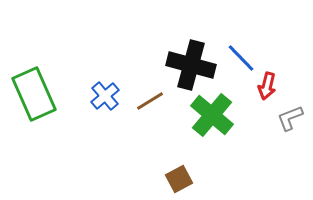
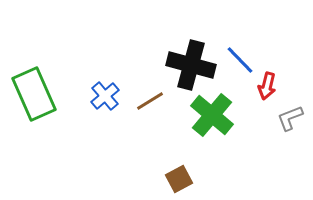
blue line: moved 1 px left, 2 px down
